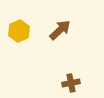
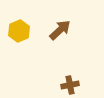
brown cross: moved 1 px left, 2 px down
